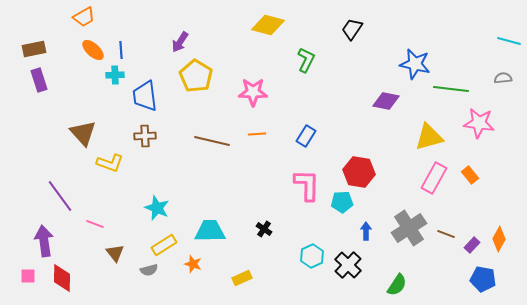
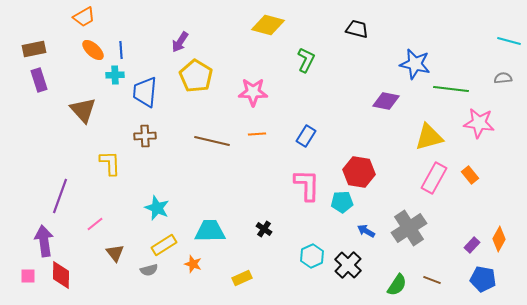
black trapezoid at (352, 29): moved 5 px right; rotated 70 degrees clockwise
blue trapezoid at (145, 96): moved 4 px up; rotated 12 degrees clockwise
brown triangle at (83, 133): moved 23 px up
yellow L-shape at (110, 163): rotated 112 degrees counterclockwise
purple line at (60, 196): rotated 56 degrees clockwise
pink line at (95, 224): rotated 60 degrees counterclockwise
blue arrow at (366, 231): rotated 60 degrees counterclockwise
brown line at (446, 234): moved 14 px left, 46 px down
red diamond at (62, 278): moved 1 px left, 3 px up
